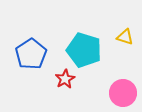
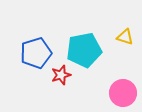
cyan pentagon: rotated 28 degrees counterclockwise
blue pentagon: moved 5 px right, 1 px up; rotated 16 degrees clockwise
red star: moved 4 px left, 4 px up; rotated 12 degrees clockwise
